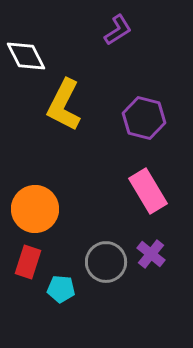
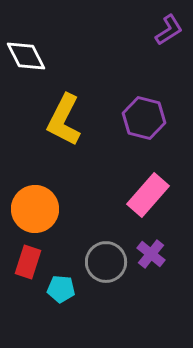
purple L-shape: moved 51 px right
yellow L-shape: moved 15 px down
pink rectangle: moved 4 px down; rotated 72 degrees clockwise
